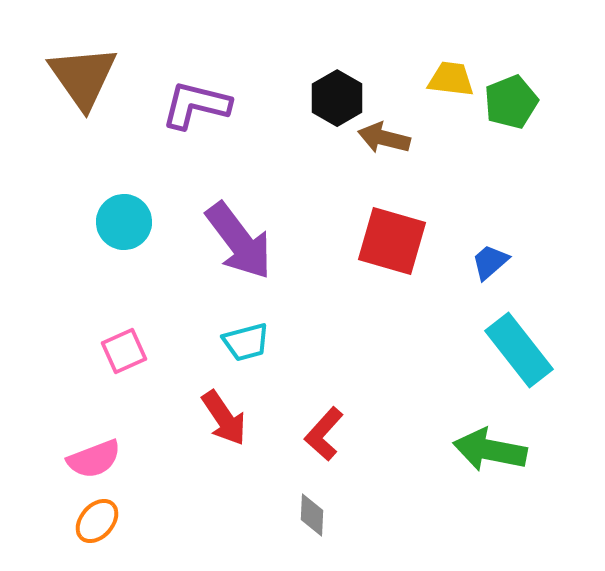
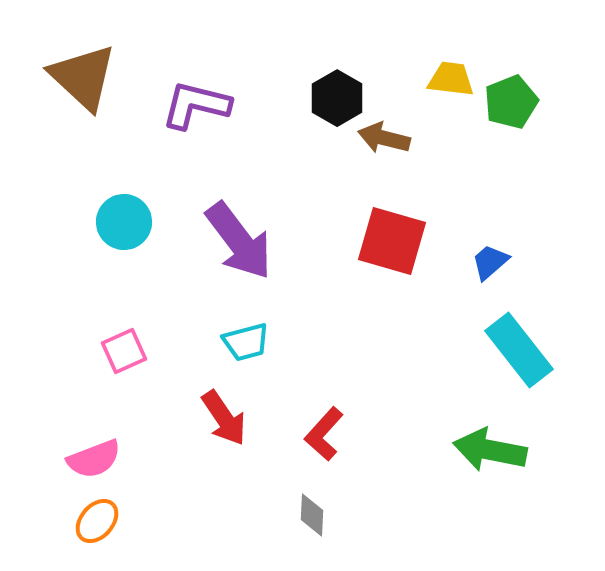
brown triangle: rotated 12 degrees counterclockwise
